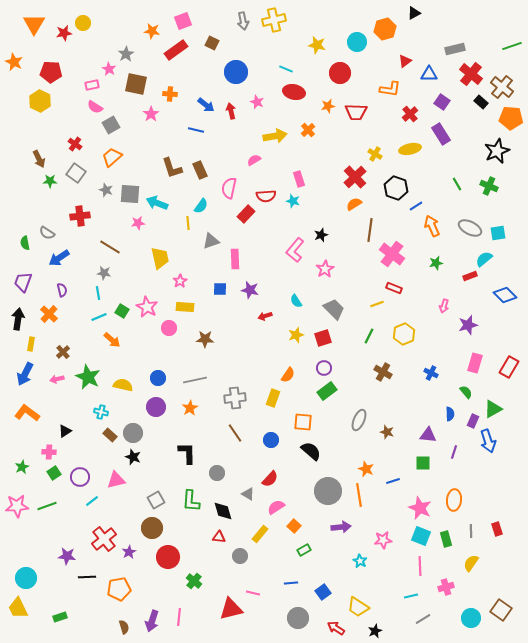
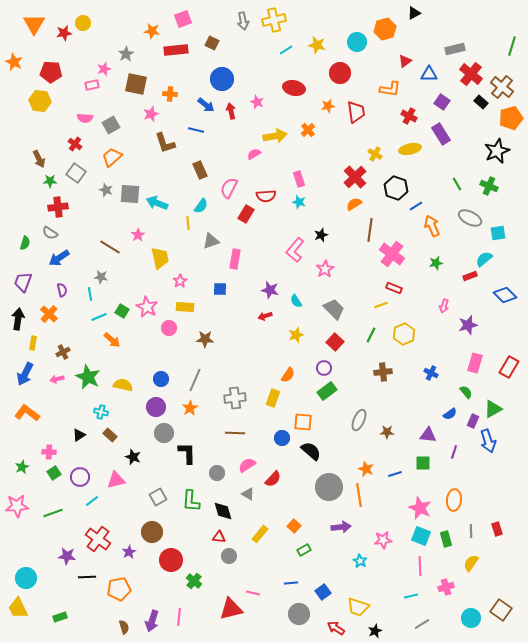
pink square at (183, 21): moved 2 px up
green line at (512, 46): rotated 54 degrees counterclockwise
red rectangle at (176, 50): rotated 30 degrees clockwise
pink star at (109, 69): moved 5 px left; rotated 24 degrees clockwise
cyan line at (286, 69): moved 19 px up; rotated 56 degrees counterclockwise
blue circle at (236, 72): moved 14 px left, 7 px down
red ellipse at (294, 92): moved 4 px up
yellow hexagon at (40, 101): rotated 20 degrees counterclockwise
pink semicircle at (95, 107): moved 10 px left, 11 px down; rotated 28 degrees counterclockwise
red trapezoid at (356, 112): rotated 100 degrees counterclockwise
pink star at (151, 114): rotated 14 degrees clockwise
red cross at (410, 114): moved 1 px left, 2 px down; rotated 21 degrees counterclockwise
orange pentagon at (511, 118): rotated 20 degrees counterclockwise
pink semicircle at (254, 160): moved 6 px up
brown L-shape at (172, 168): moved 7 px left, 25 px up
pink semicircle at (229, 188): rotated 15 degrees clockwise
cyan star at (293, 201): moved 6 px right, 1 px down
red rectangle at (246, 214): rotated 12 degrees counterclockwise
red cross at (80, 216): moved 22 px left, 9 px up
pink star at (138, 223): moved 12 px down; rotated 24 degrees counterclockwise
gray ellipse at (470, 228): moved 10 px up
gray semicircle at (47, 233): moved 3 px right
green semicircle at (25, 243): rotated 152 degrees counterclockwise
pink rectangle at (235, 259): rotated 12 degrees clockwise
gray star at (104, 273): moved 3 px left, 4 px down
purple star at (250, 290): moved 20 px right
cyan line at (98, 293): moved 8 px left, 1 px down
yellow line at (377, 304): moved 4 px right, 1 px down
green line at (369, 336): moved 2 px right, 1 px up
red square at (323, 338): moved 12 px right, 4 px down; rotated 30 degrees counterclockwise
yellow rectangle at (31, 344): moved 2 px right, 1 px up
brown cross at (63, 352): rotated 16 degrees clockwise
brown cross at (383, 372): rotated 36 degrees counterclockwise
blue circle at (158, 378): moved 3 px right, 1 px down
gray line at (195, 380): rotated 55 degrees counterclockwise
blue semicircle at (450, 414): rotated 56 degrees clockwise
black triangle at (65, 431): moved 14 px right, 4 px down
brown star at (387, 432): rotated 16 degrees counterclockwise
gray circle at (133, 433): moved 31 px right
brown line at (235, 433): rotated 54 degrees counterclockwise
blue circle at (271, 440): moved 11 px right, 2 px up
red semicircle at (270, 479): moved 3 px right
blue line at (393, 481): moved 2 px right, 7 px up
gray circle at (328, 491): moved 1 px right, 4 px up
gray square at (156, 500): moved 2 px right, 3 px up
green line at (47, 506): moved 6 px right, 7 px down
pink semicircle at (276, 507): moved 29 px left, 42 px up
brown circle at (152, 528): moved 4 px down
red cross at (104, 539): moved 6 px left; rotated 15 degrees counterclockwise
gray circle at (240, 556): moved 11 px left
red circle at (168, 557): moved 3 px right, 3 px down
yellow trapezoid at (358, 607): rotated 15 degrees counterclockwise
gray circle at (298, 618): moved 1 px right, 4 px up
gray line at (423, 619): moved 1 px left, 5 px down
